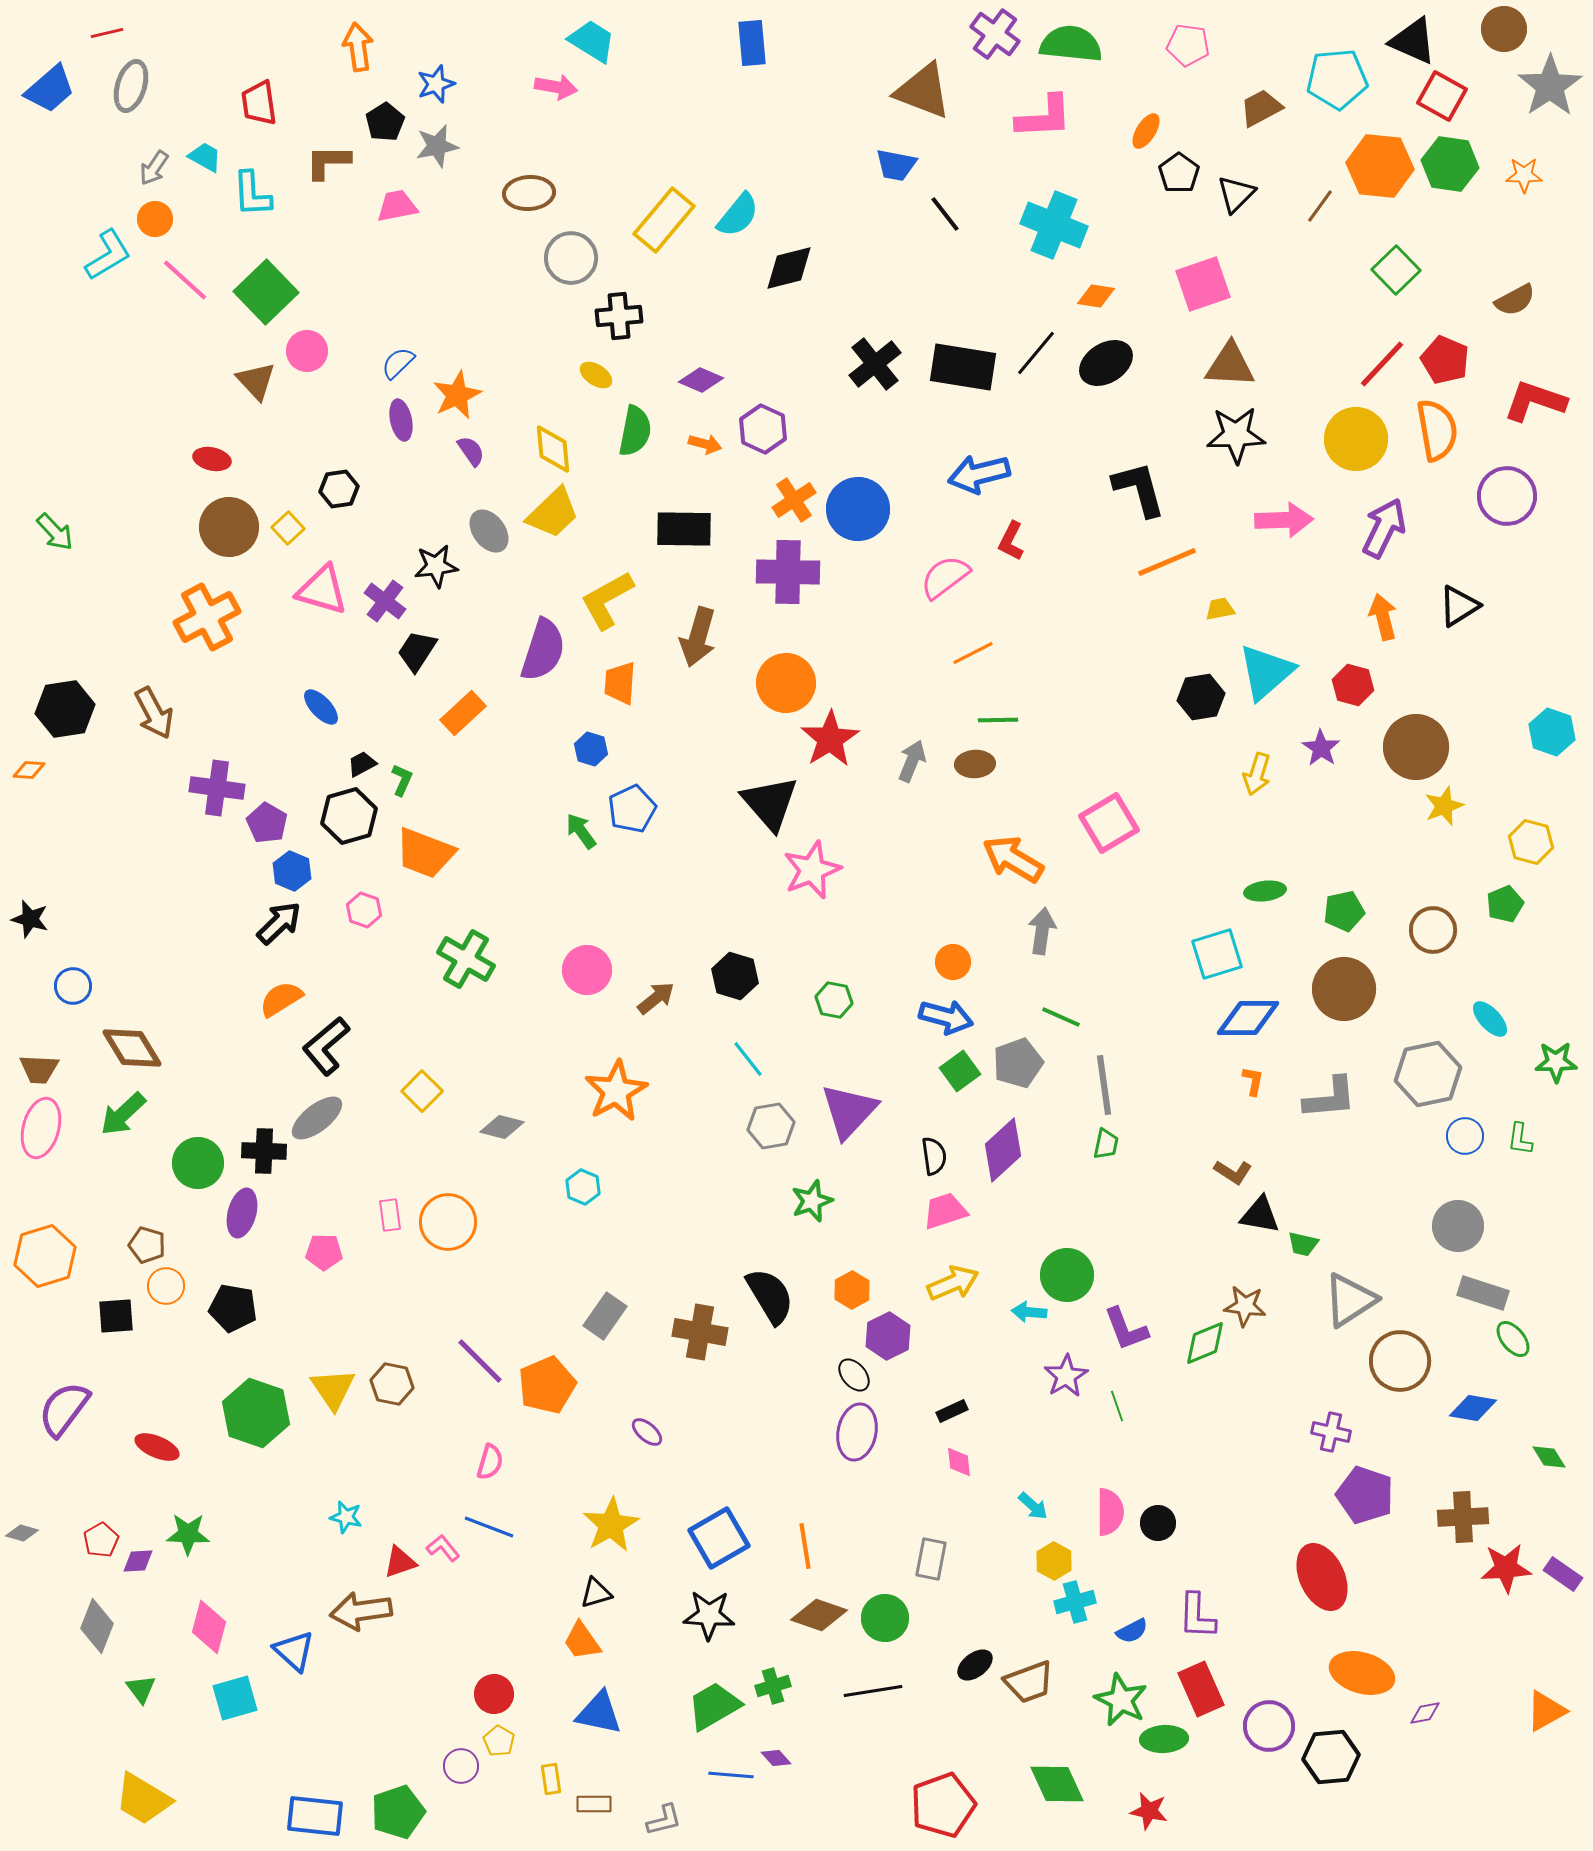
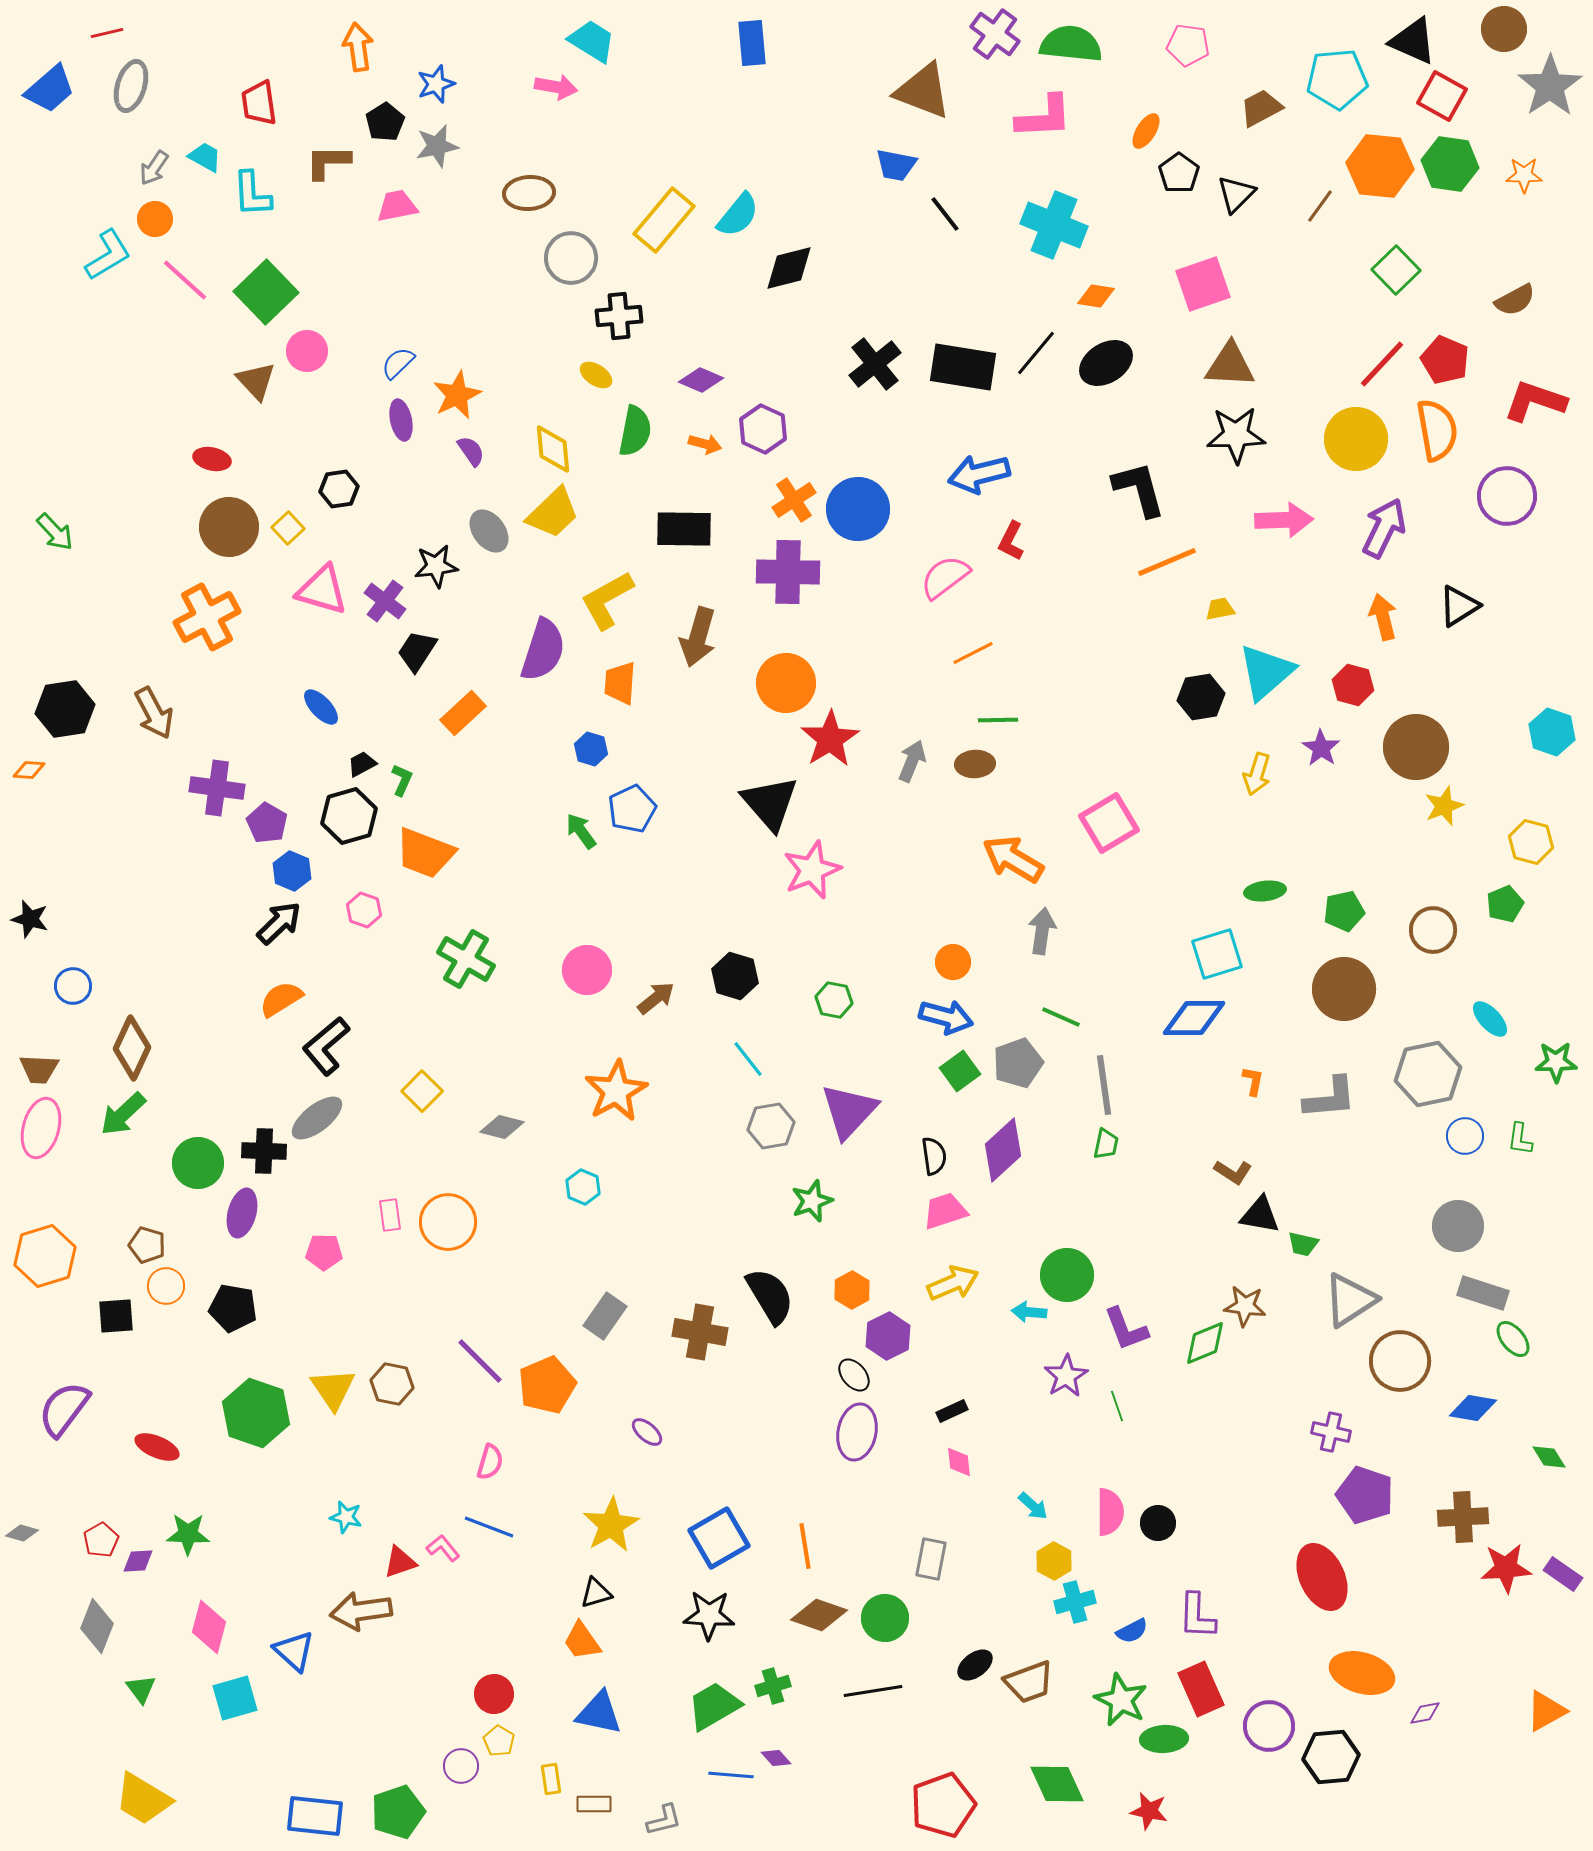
blue diamond at (1248, 1018): moved 54 px left
brown diamond at (132, 1048): rotated 56 degrees clockwise
